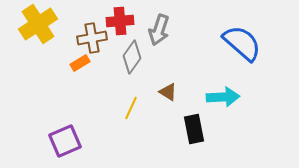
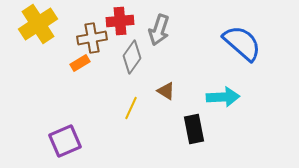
brown triangle: moved 2 px left, 1 px up
